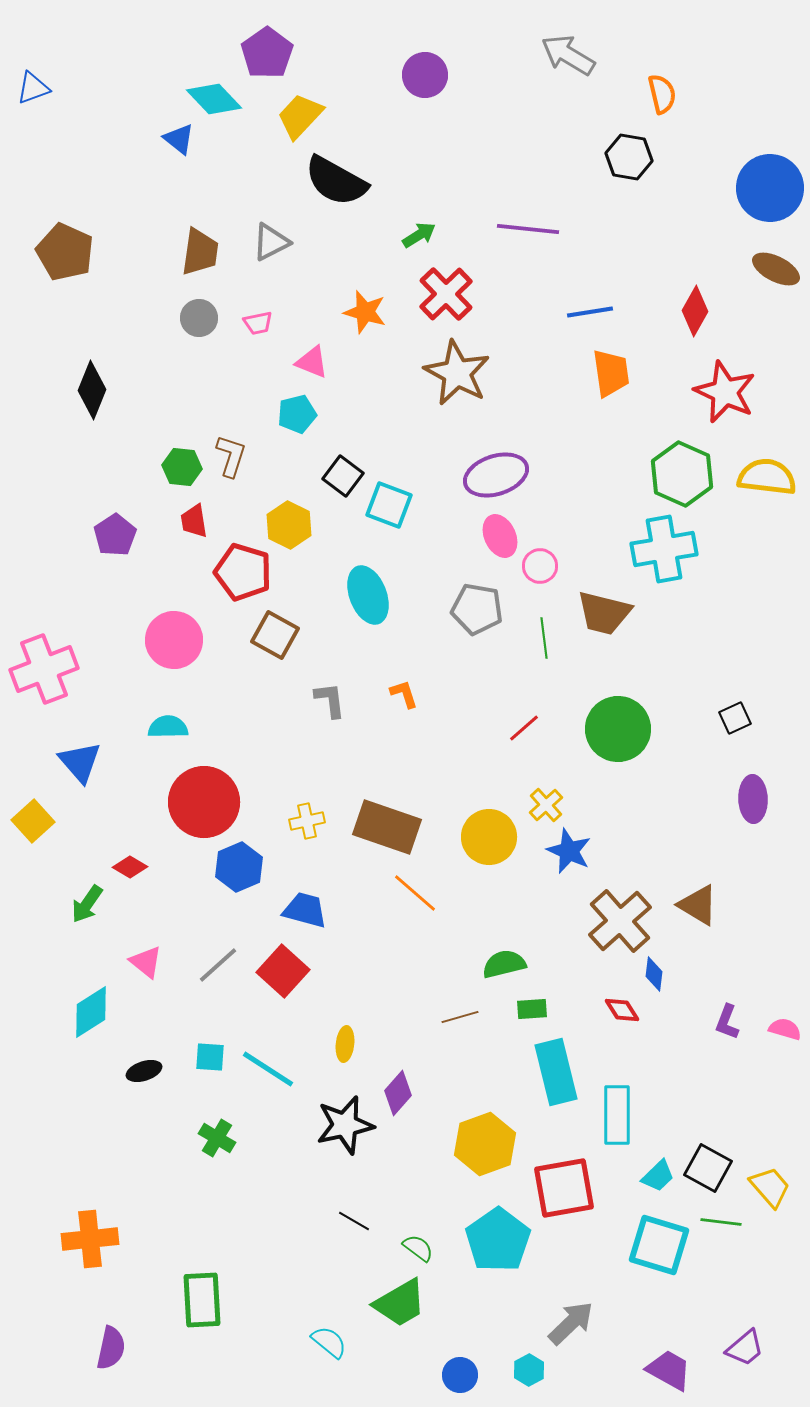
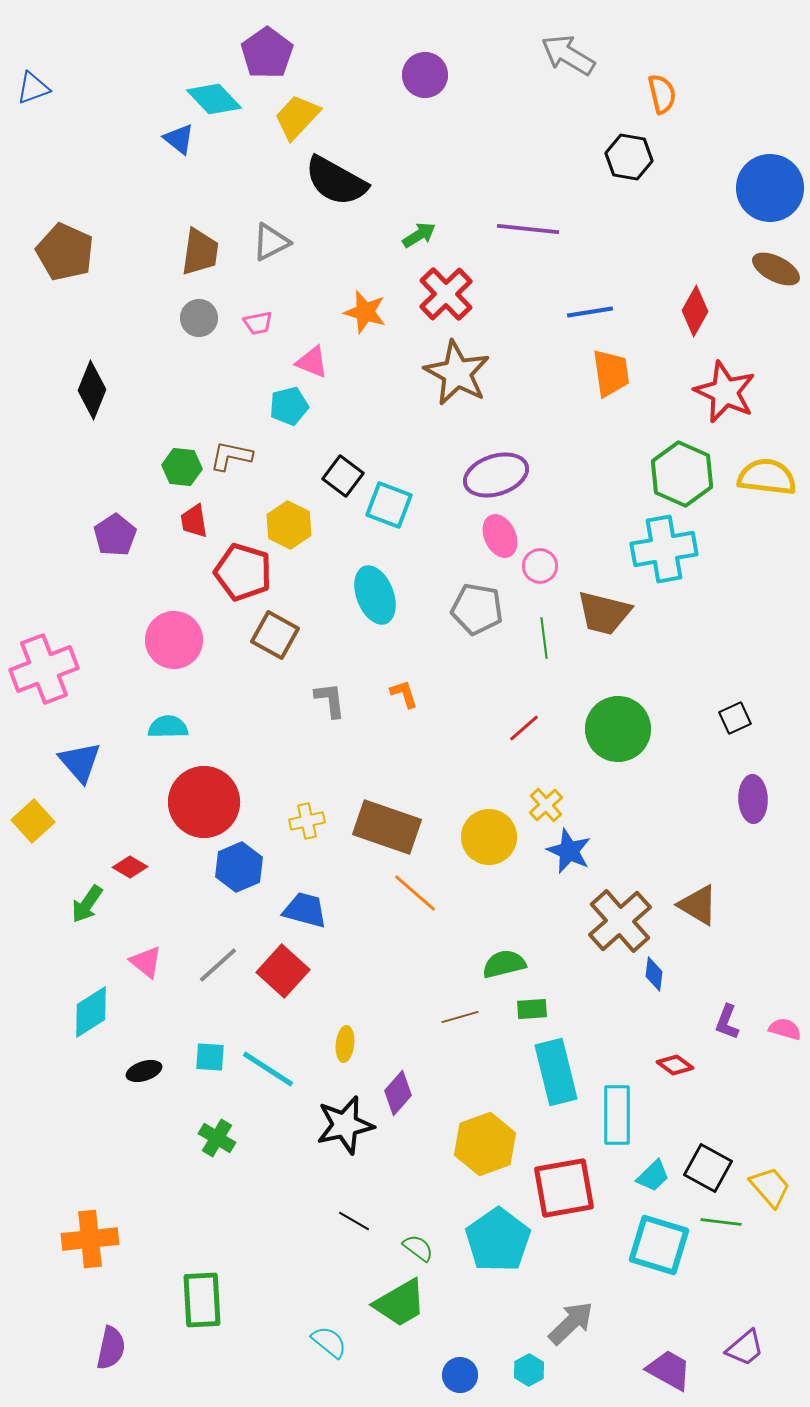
yellow trapezoid at (300, 116): moved 3 px left, 1 px down
cyan pentagon at (297, 414): moved 8 px left, 8 px up
brown L-shape at (231, 456): rotated 96 degrees counterclockwise
cyan ellipse at (368, 595): moved 7 px right
red diamond at (622, 1010): moved 53 px right, 55 px down; rotated 21 degrees counterclockwise
cyan trapezoid at (658, 1176): moved 5 px left
